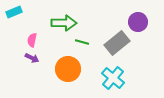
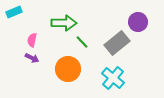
green line: rotated 32 degrees clockwise
